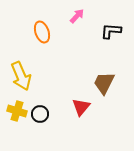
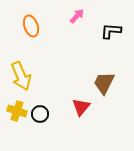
orange ellipse: moved 11 px left, 6 px up
